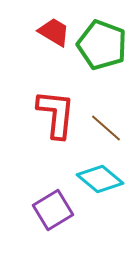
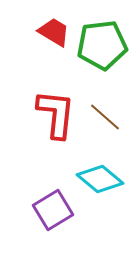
green pentagon: rotated 27 degrees counterclockwise
brown line: moved 1 px left, 11 px up
